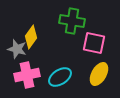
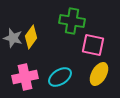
pink square: moved 1 px left, 2 px down
gray star: moved 4 px left, 11 px up
pink cross: moved 2 px left, 2 px down
